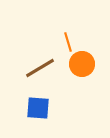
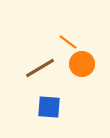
orange line: rotated 36 degrees counterclockwise
blue square: moved 11 px right, 1 px up
